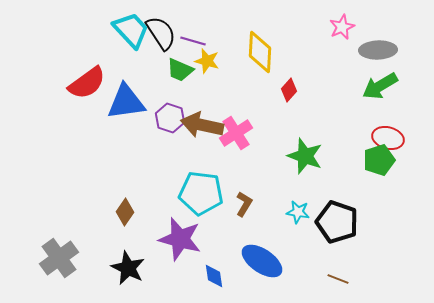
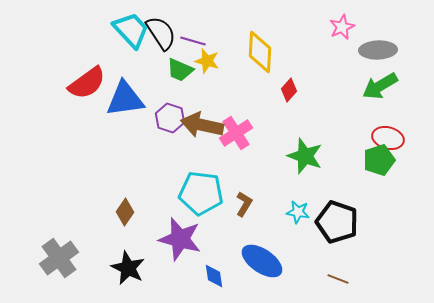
blue triangle: moved 1 px left, 3 px up
